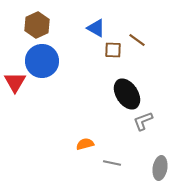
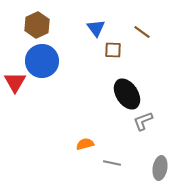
blue triangle: rotated 24 degrees clockwise
brown line: moved 5 px right, 8 px up
